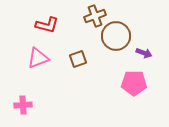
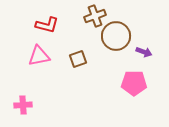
purple arrow: moved 1 px up
pink triangle: moved 1 px right, 2 px up; rotated 10 degrees clockwise
